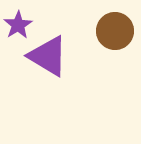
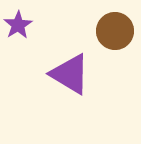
purple triangle: moved 22 px right, 18 px down
